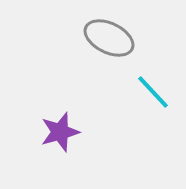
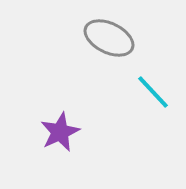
purple star: rotated 9 degrees counterclockwise
